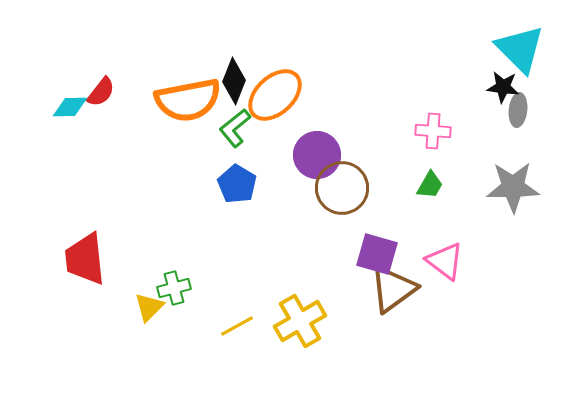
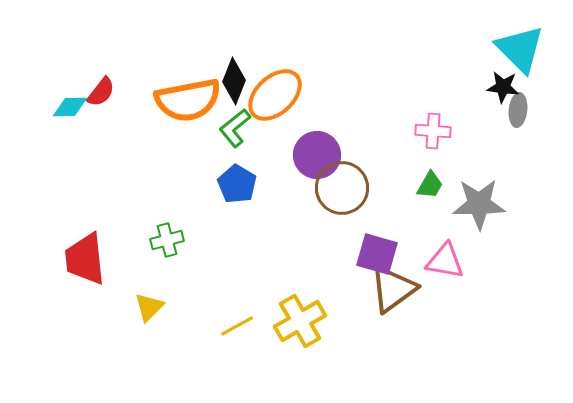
gray star: moved 34 px left, 17 px down
pink triangle: rotated 27 degrees counterclockwise
green cross: moved 7 px left, 48 px up
